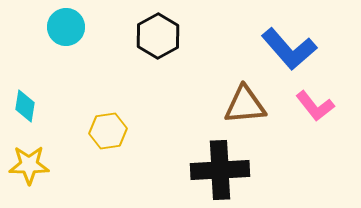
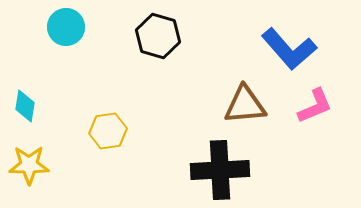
black hexagon: rotated 15 degrees counterclockwise
pink L-shape: rotated 75 degrees counterclockwise
